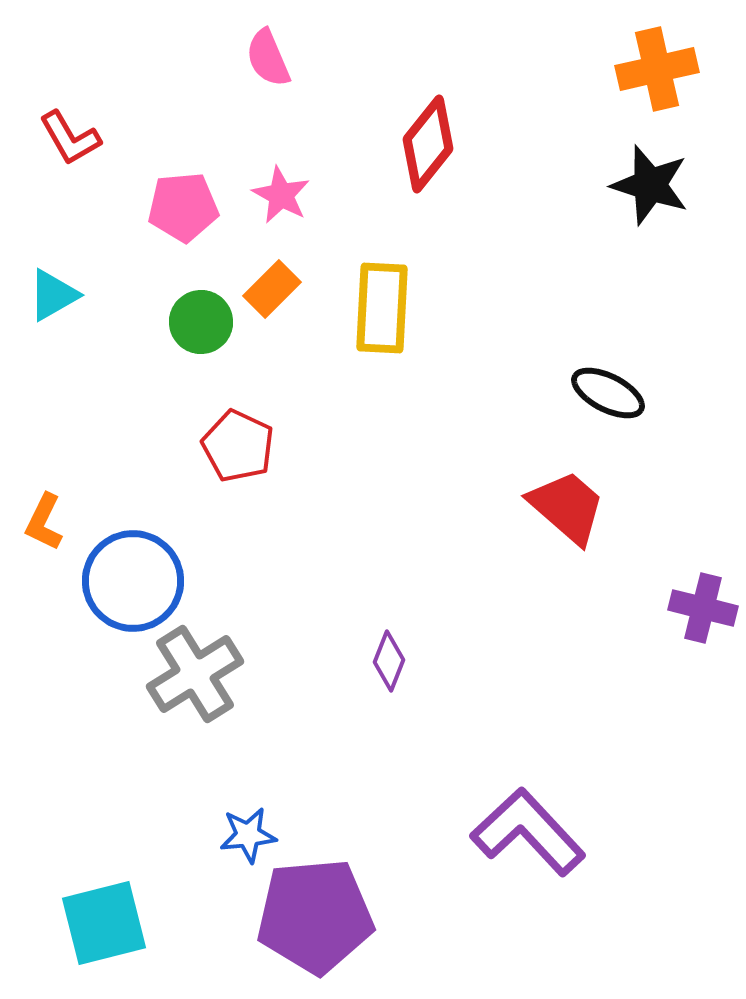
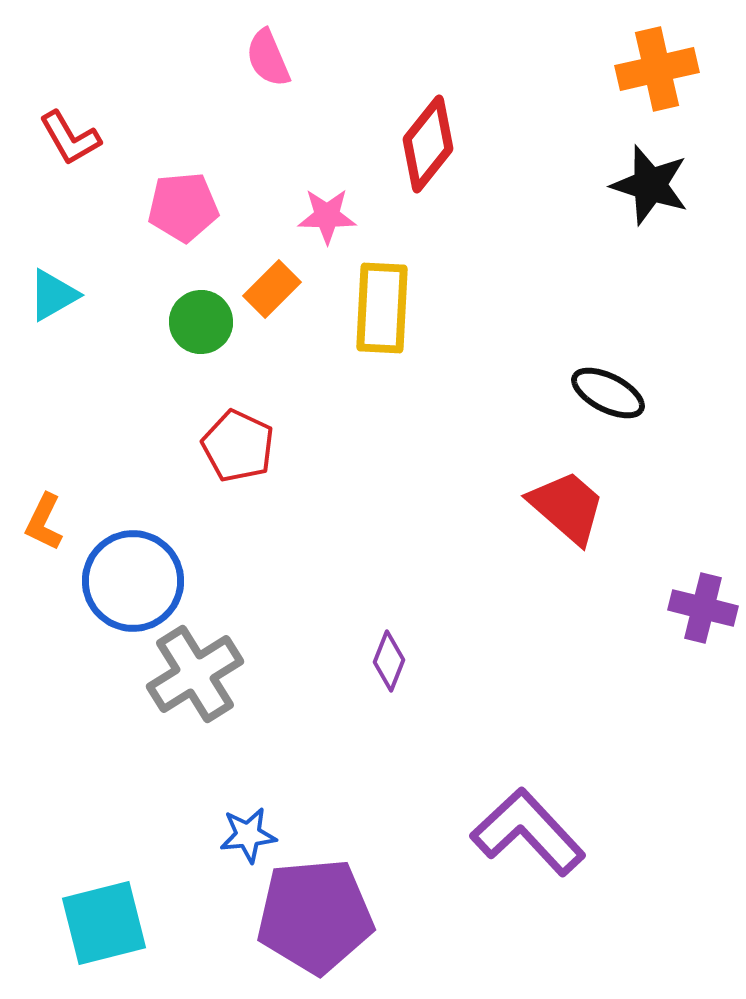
pink star: moved 46 px right, 21 px down; rotated 28 degrees counterclockwise
